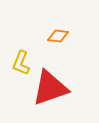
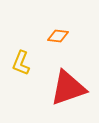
red triangle: moved 18 px right
